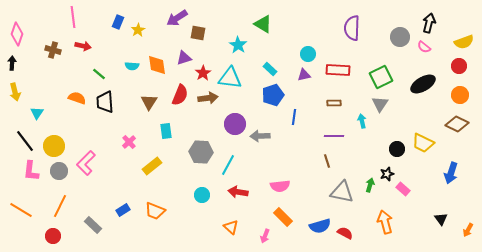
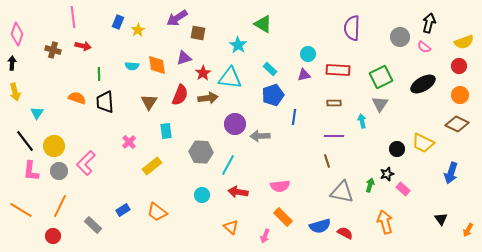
green line at (99, 74): rotated 48 degrees clockwise
orange trapezoid at (155, 211): moved 2 px right, 1 px down; rotated 15 degrees clockwise
